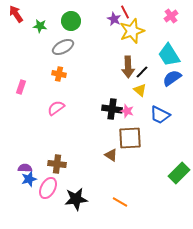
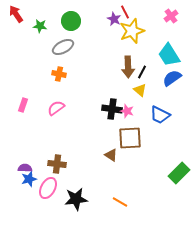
black line: rotated 16 degrees counterclockwise
pink rectangle: moved 2 px right, 18 px down
